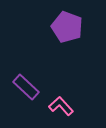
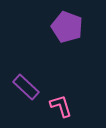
pink L-shape: rotated 25 degrees clockwise
